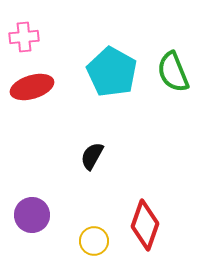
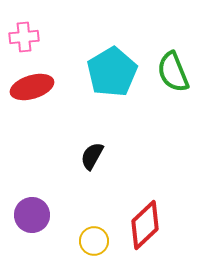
cyan pentagon: rotated 12 degrees clockwise
red diamond: rotated 27 degrees clockwise
